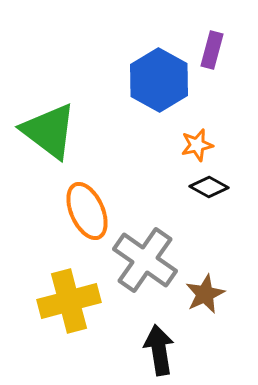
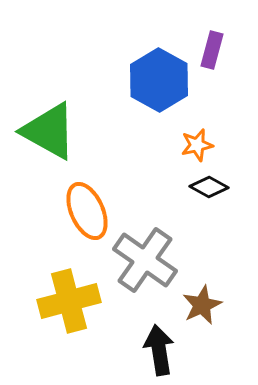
green triangle: rotated 8 degrees counterclockwise
brown star: moved 3 px left, 11 px down
